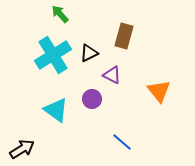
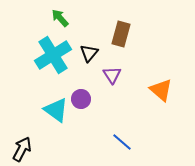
green arrow: moved 4 px down
brown rectangle: moved 3 px left, 2 px up
black triangle: rotated 24 degrees counterclockwise
purple triangle: rotated 30 degrees clockwise
orange triangle: moved 2 px right, 1 px up; rotated 10 degrees counterclockwise
purple circle: moved 11 px left
black arrow: rotated 30 degrees counterclockwise
